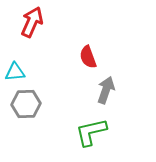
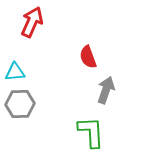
gray hexagon: moved 6 px left
green L-shape: rotated 100 degrees clockwise
